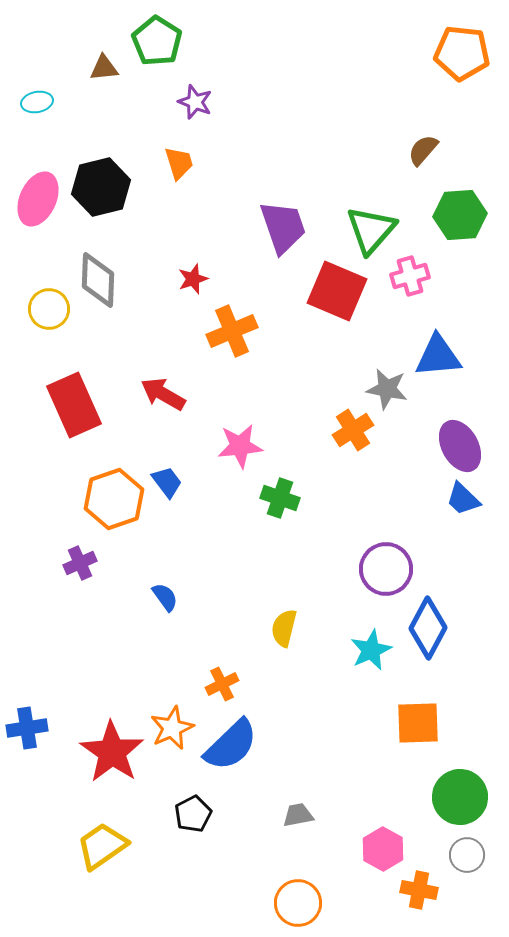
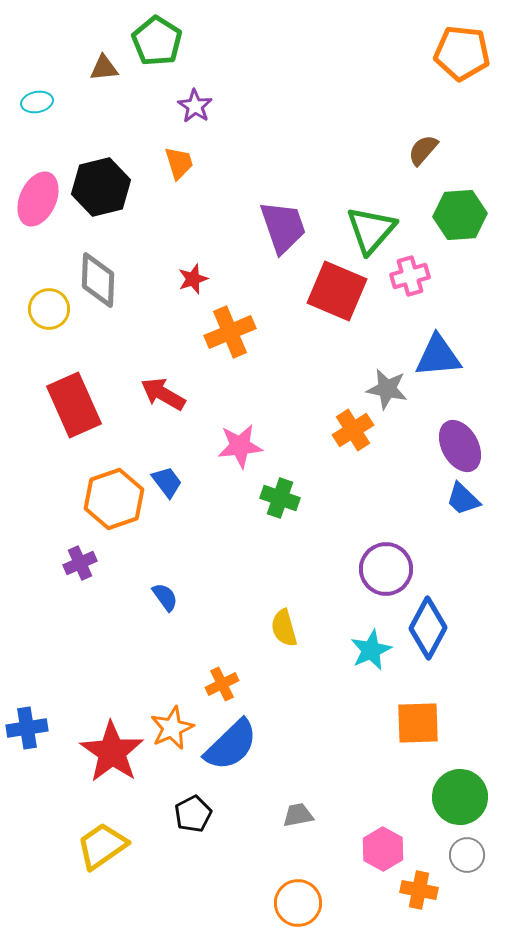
purple star at (195, 102): moved 4 px down; rotated 12 degrees clockwise
orange cross at (232, 331): moved 2 px left, 1 px down
yellow semicircle at (284, 628): rotated 30 degrees counterclockwise
